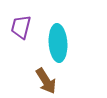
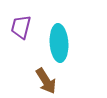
cyan ellipse: moved 1 px right
